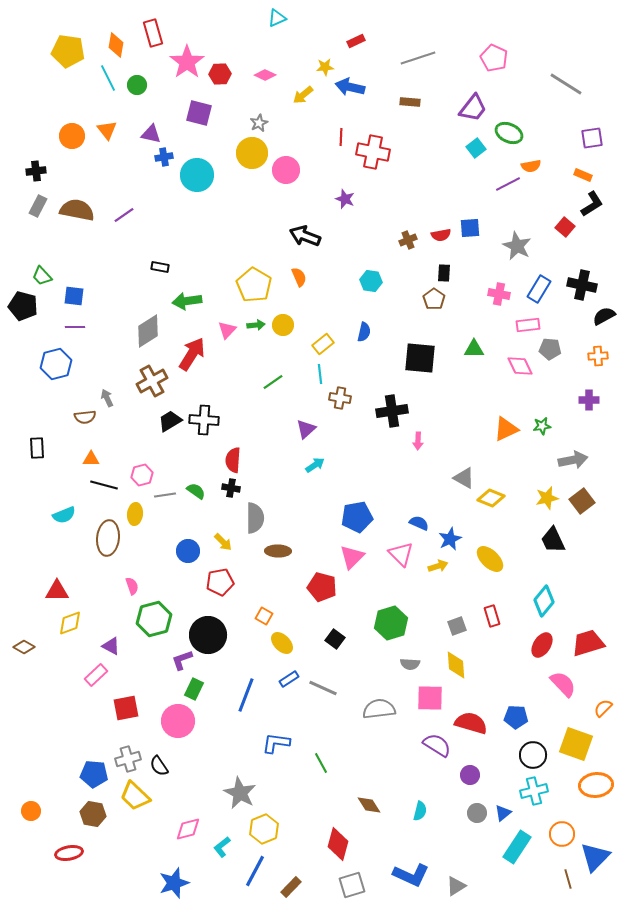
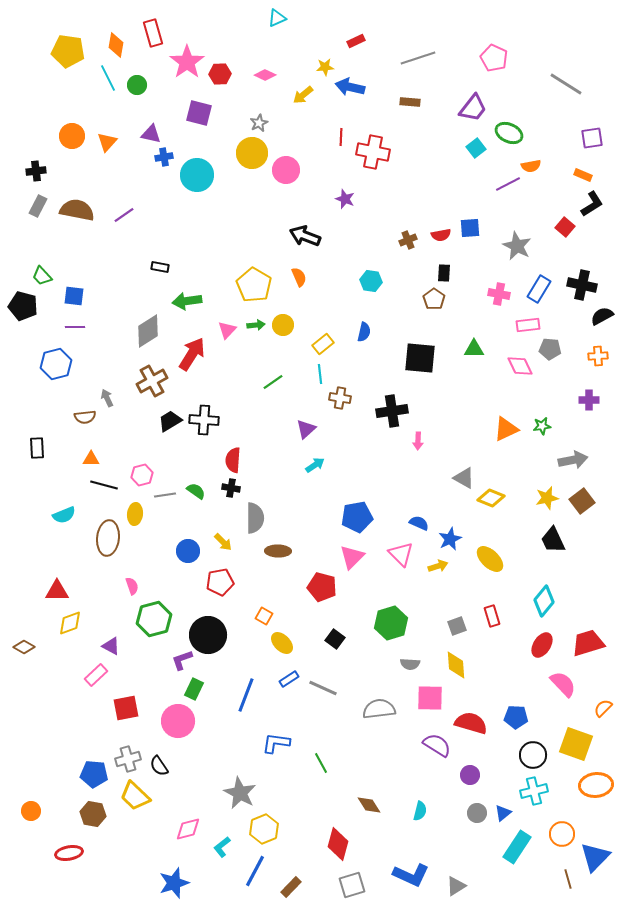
orange triangle at (107, 130): moved 12 px down; rotated 20 degrees clockwise
black semicircle at (604, 316): moved 2 px left
